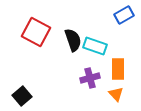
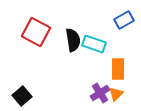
blue rectangle: moved 5 px down
black semicircle: rotated 10 degrees clockwise
cyan rectangle: moved 1 px left, 2 px up
purple cross: moved 10 px right, 15 px down; rotated 18 degrees counterclockwise
orange triangle: rotated 28 degrees clockwise
